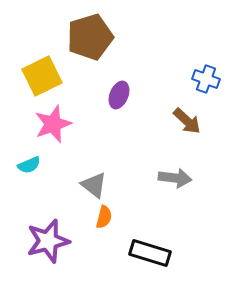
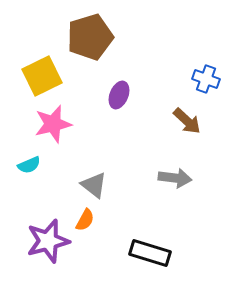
pink star: rotated 6 degrees clockwise
orange semicircle: moved 19 px left, 3 px down; rotated 15 degrees clockwise
